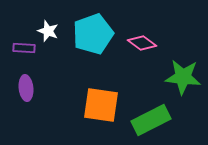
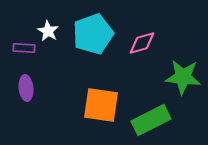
white star: rotated 10 degrees clockwise
pink diamond: rotated 52 degrees counterclockwise
